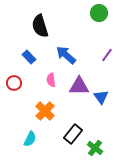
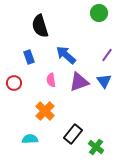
blue rectangle: rotated 24 degrees clockwise
purple triangle: moved 4 px up; rotated 20 degrees counterclockwise
blue triangle: moved 3 px right, 16 px up
cyan semicircle: rotated 119 degrees counterclockwise
green cross: moved 1 px right, 1 px up
